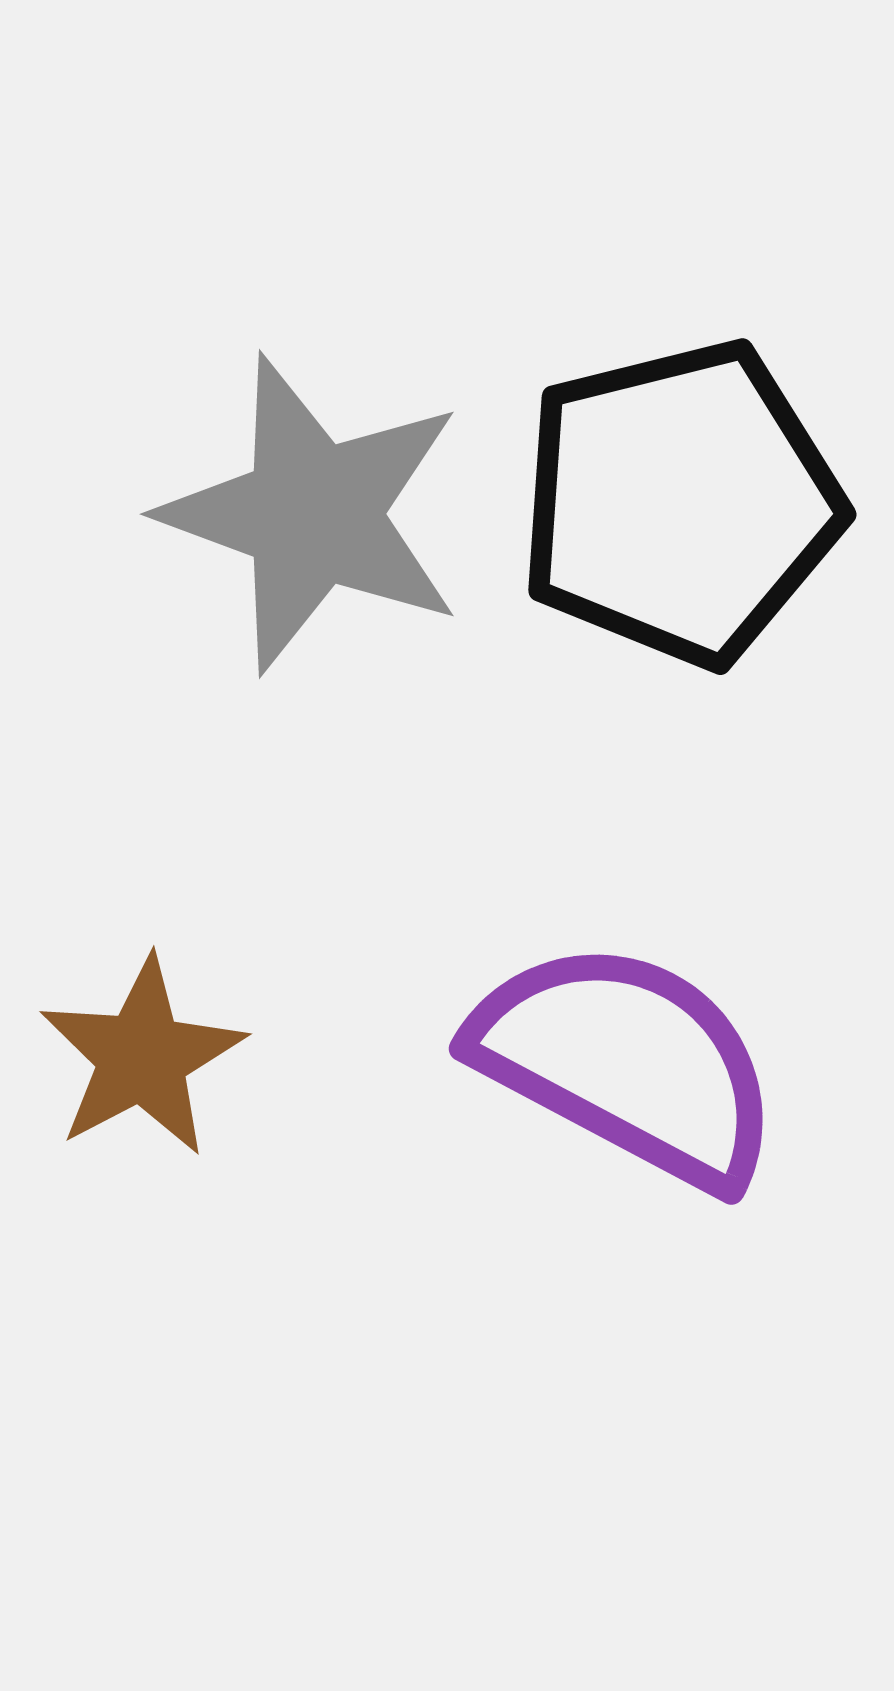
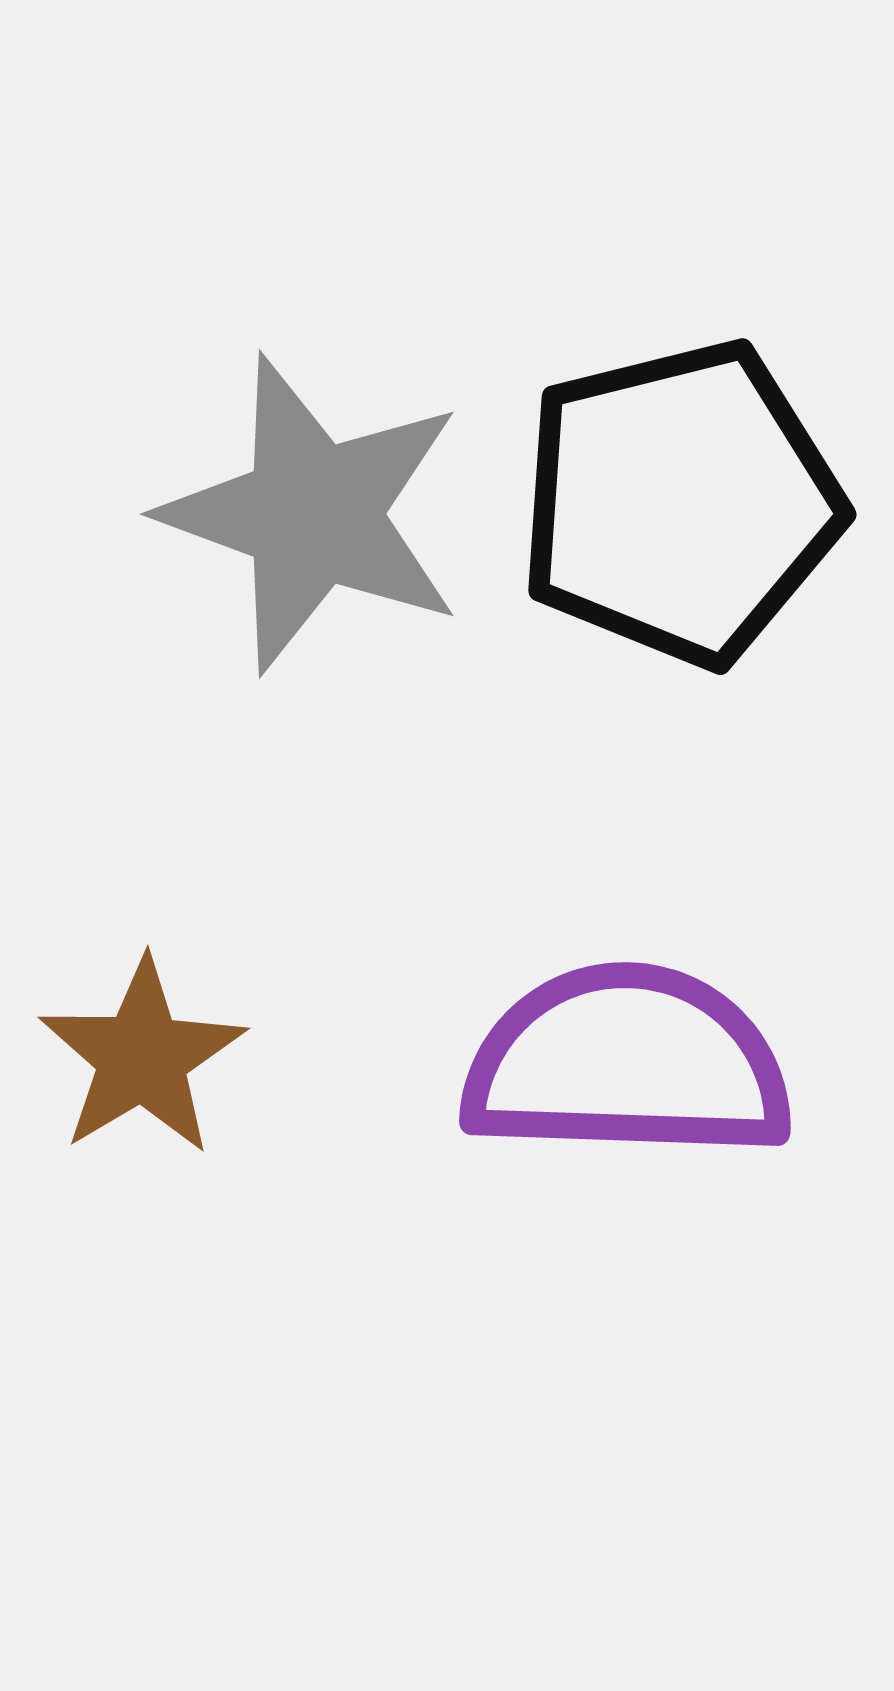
brown star: rotated 3 degrees counterclockwise
purple semicircle: rotated 26 degrees counterclockwise
